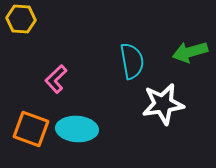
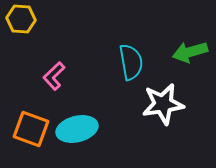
cyan semicircle: moved 1 px left, 1 px down
pink L-shape: moved 2 px left, 3 px up
cyan ellipse: rotated 18 degrees counterclockwise
